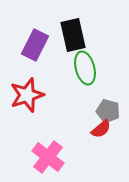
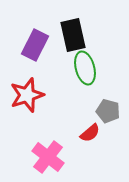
red semicircle: moved 11 px left, 4 px down
